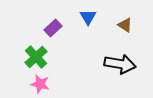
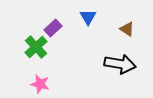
brown triangle: moved 2 px right, 4 px down
green cross: moved 10 px up
